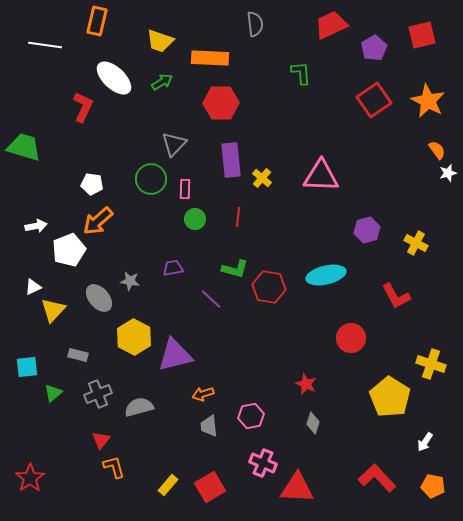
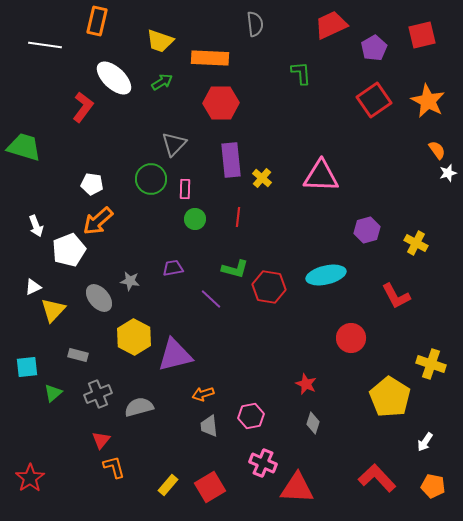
red L-shape at (83, 107): rotated 12 degrees clockwise
white arrow at (36, 226): rotated 80 degrees clockwise
